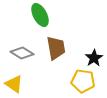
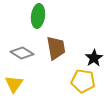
green ellipse: moved 2 px left, 1 px down; rotated 35 degrees clockwise
yellow triangle: rotated 30 degrees clockwise
